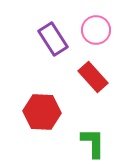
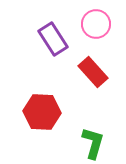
pink circle: moved 6 px up
red rectangle: moved 5 px up
green L-shape: rotated 16 degrees clockwise
